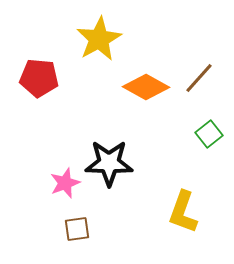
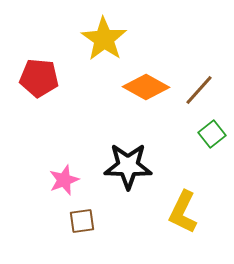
yellow star: moved 5 px right; rotated 9 degrees counterclockwise
brown line: moved 12 px down
green square: moved 3 px right
black star: moved 19 px right, 3 px down
pink star: moved 1 px left, 3 px up
yellow L-shape: rotated 6 degrees clockwise
brown square: moved 5 px right, 8 px up
